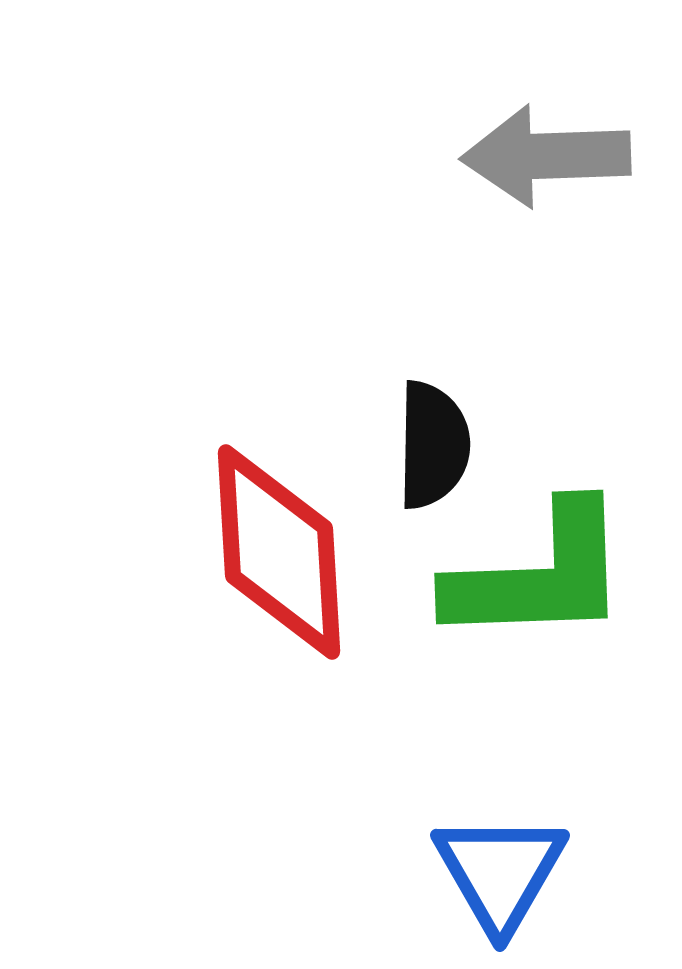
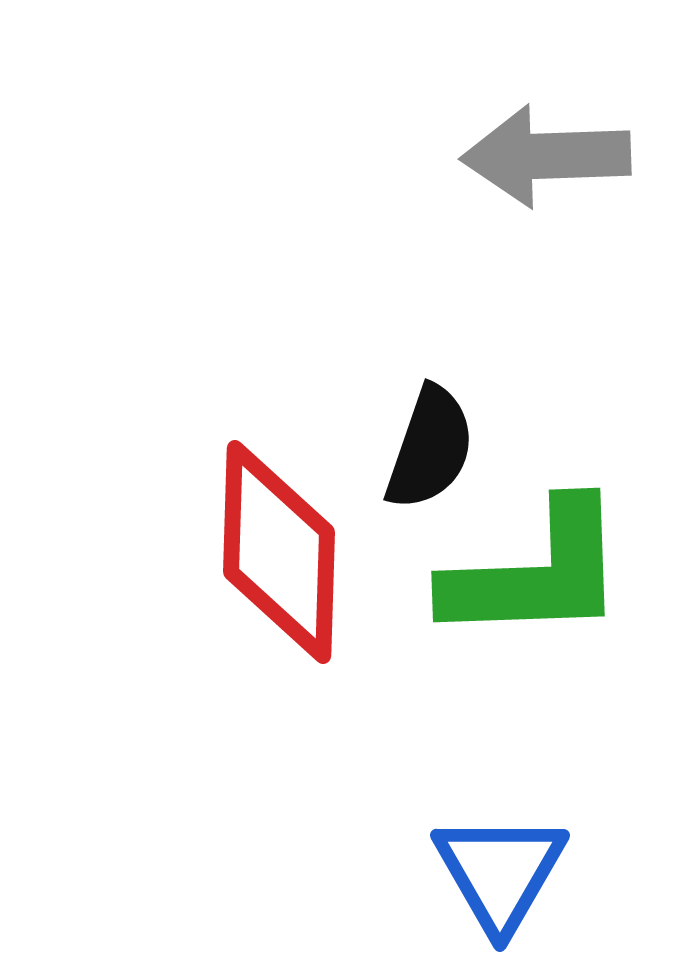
black semicircle: moved 3 px left, 3 px down; rotated 18 degrees clockwise
red diamond: rotated 5 degrees clockwise
green L-shape: moved 3 px left, 2 px up
